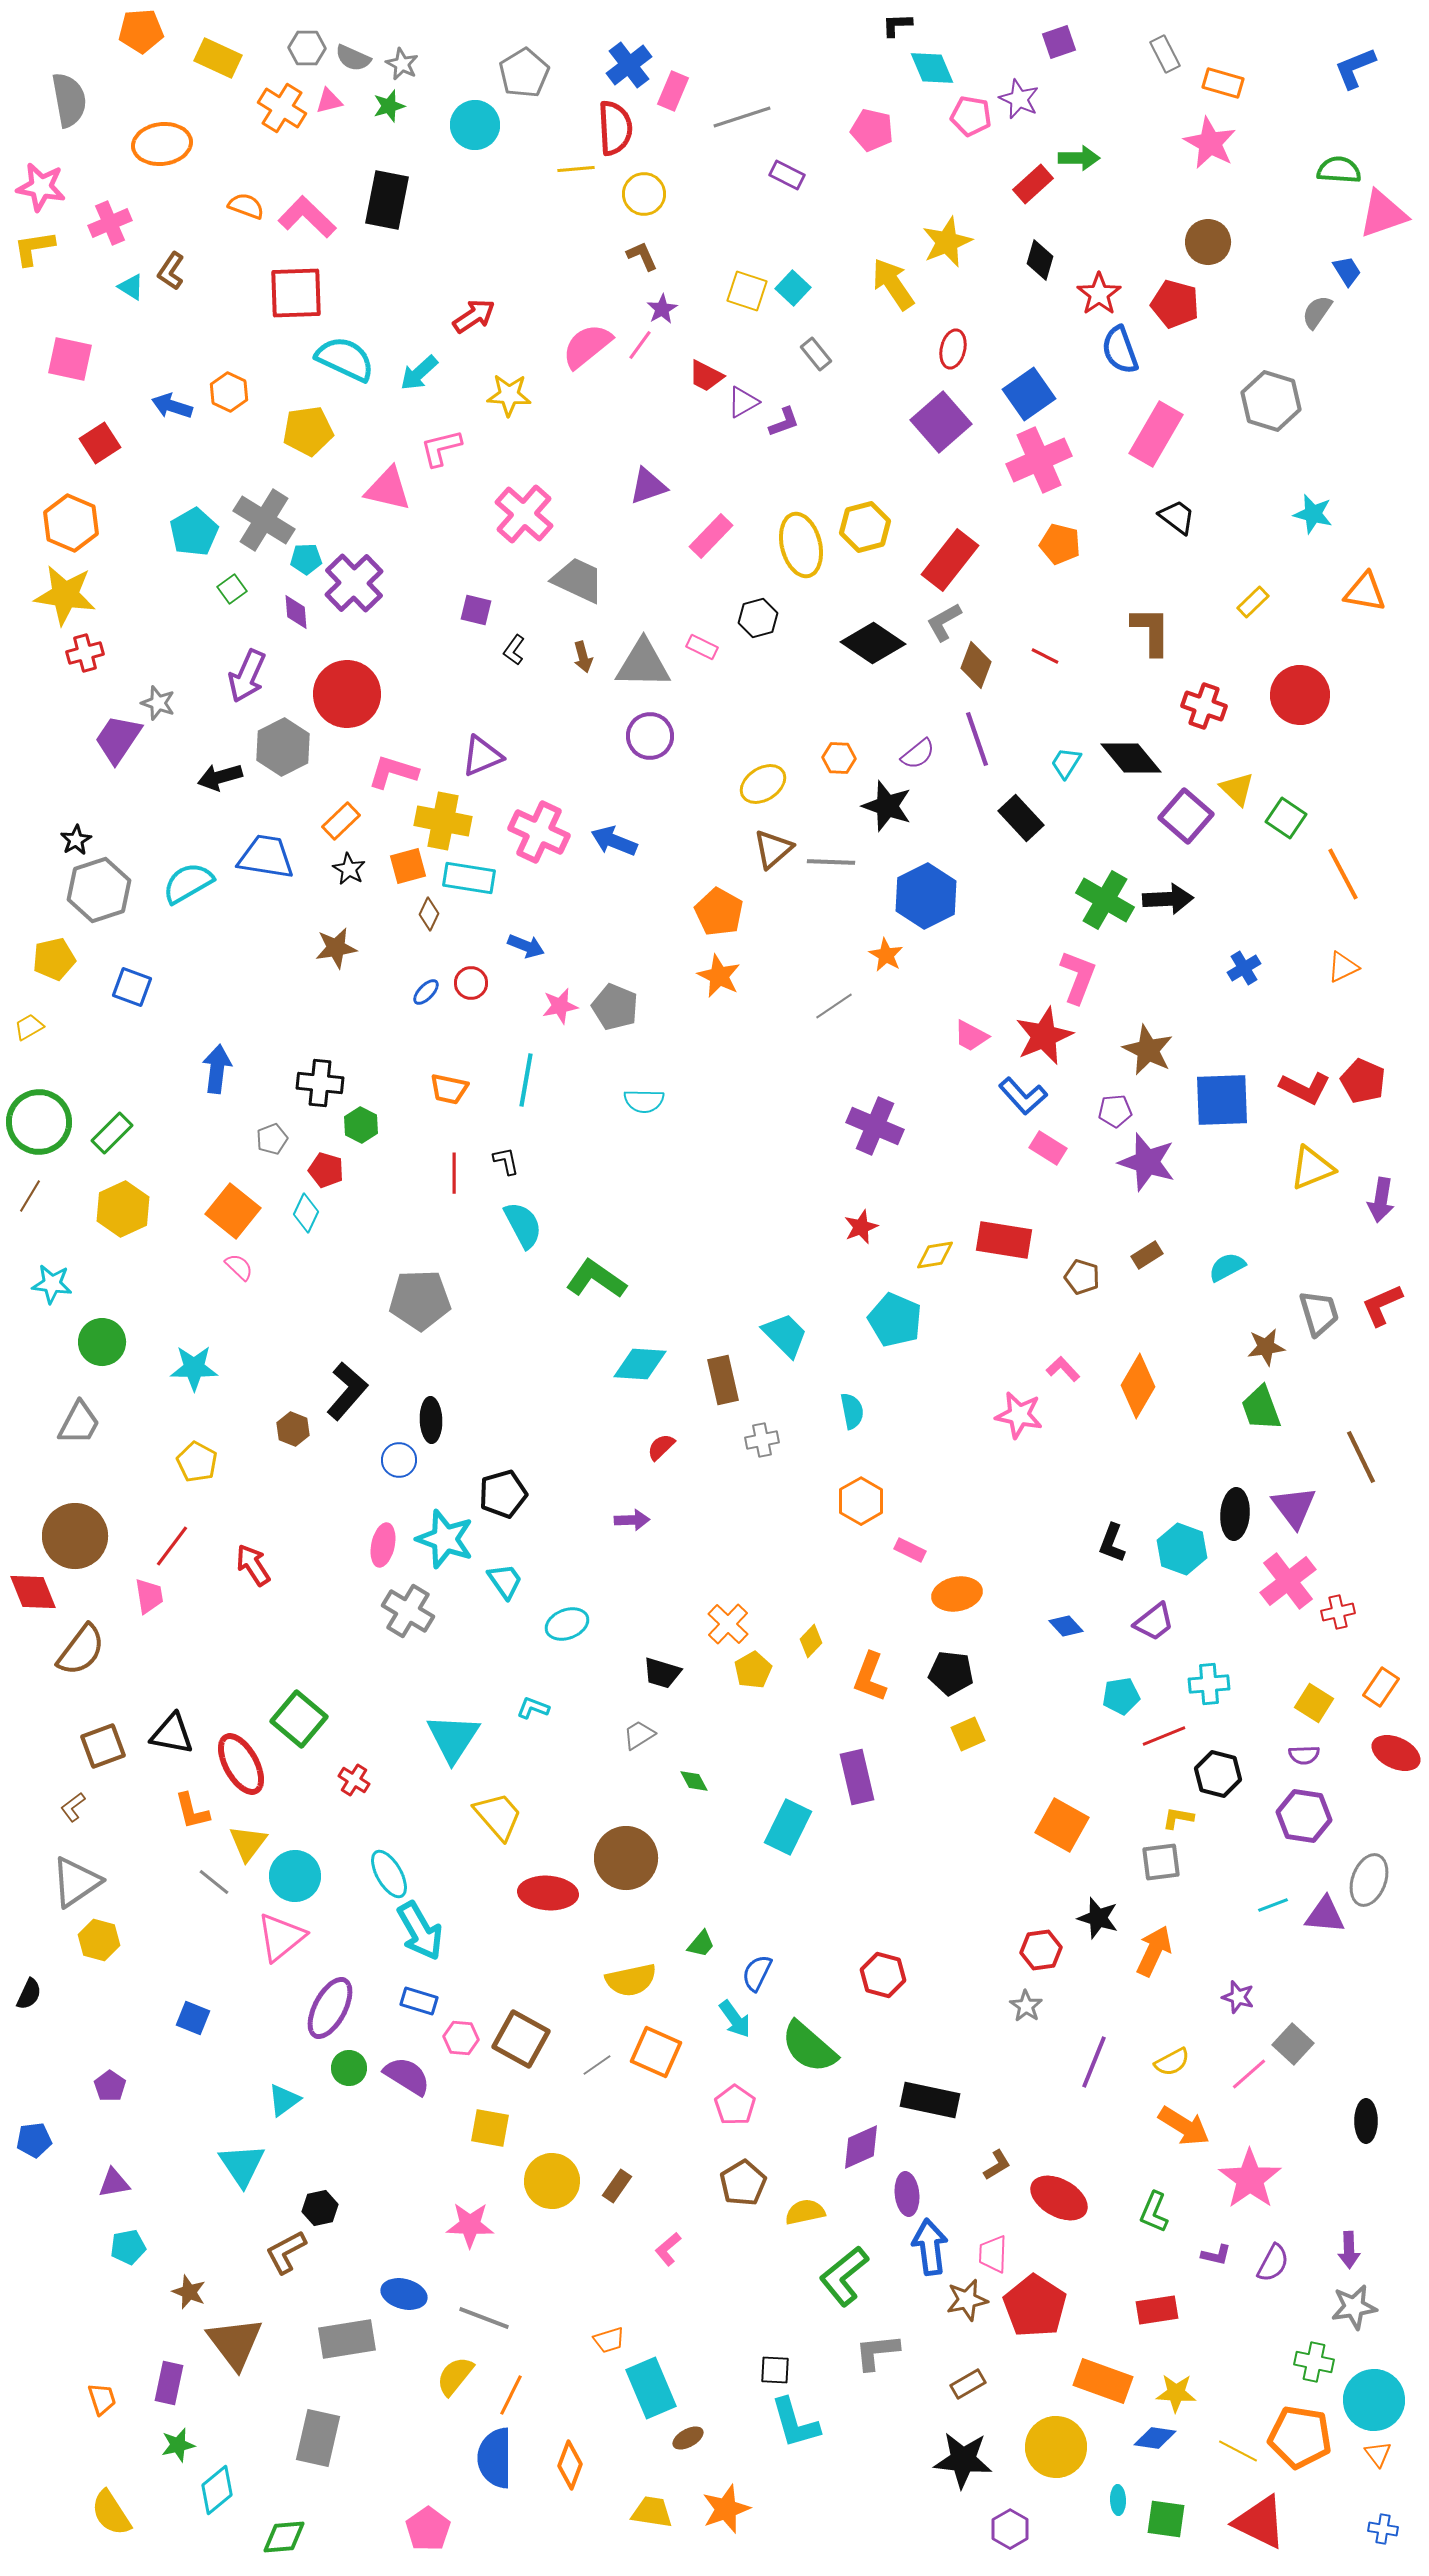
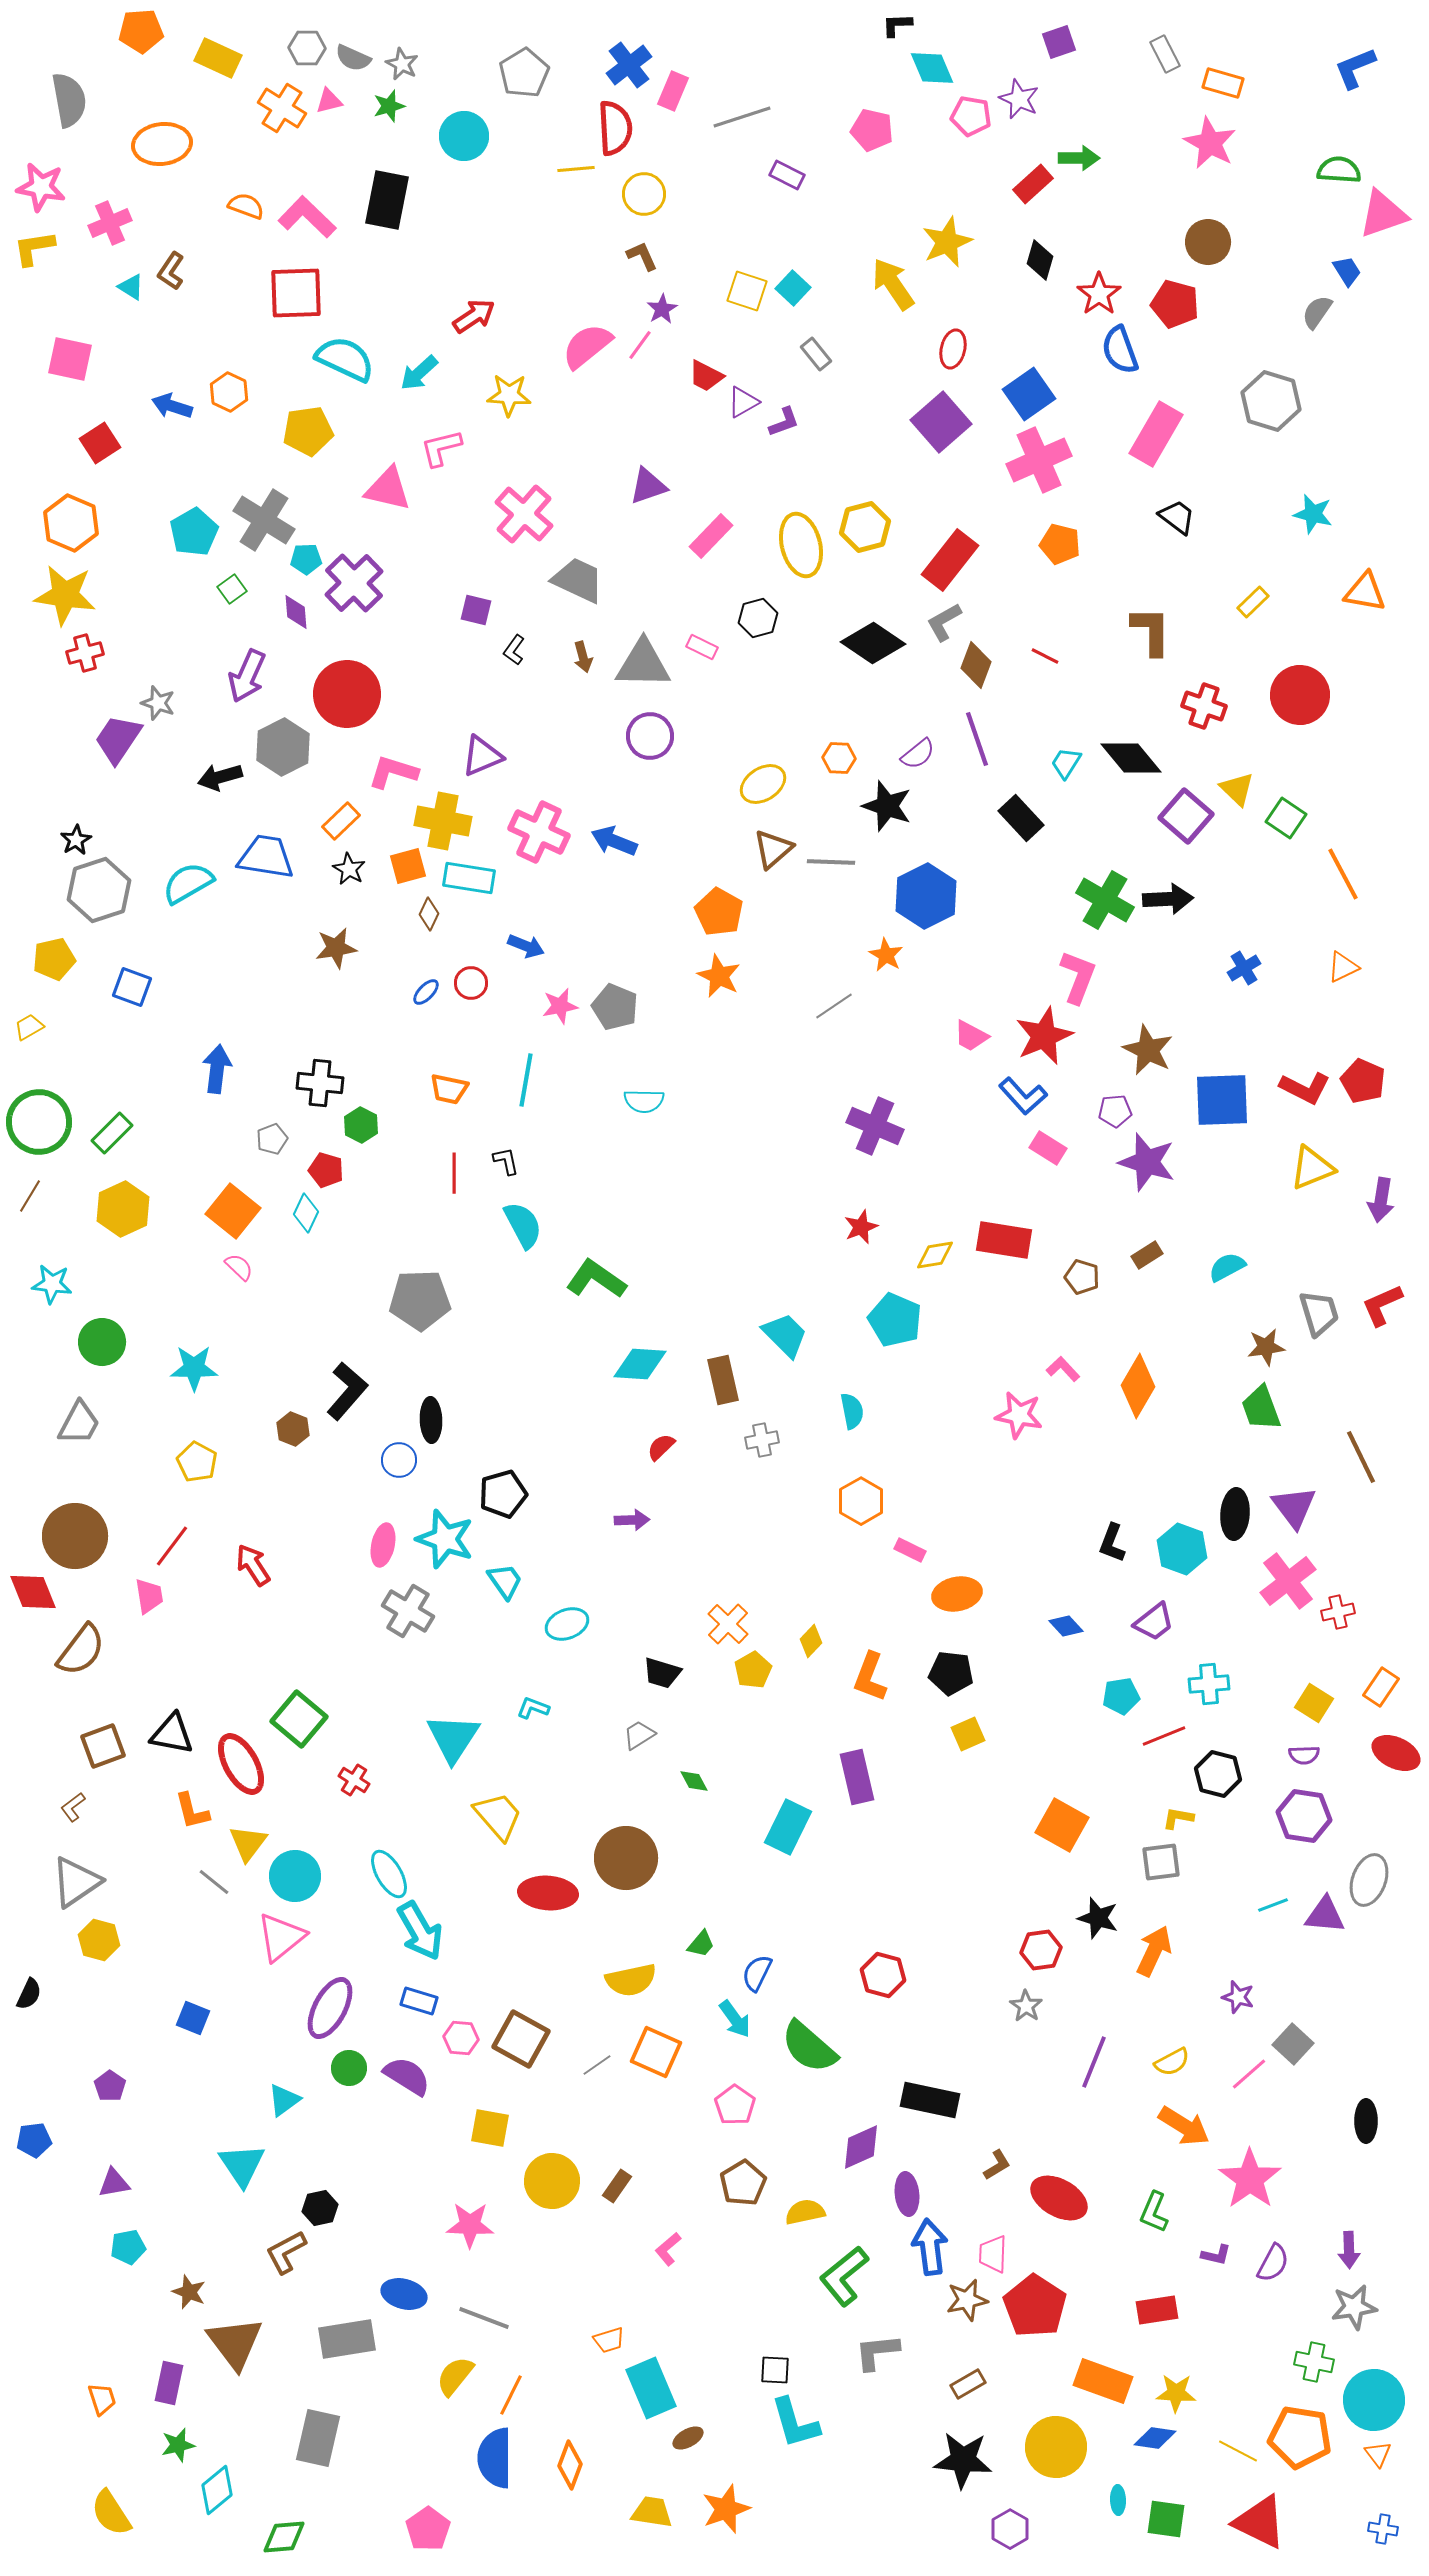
cyan circle at (475, 125): moved 11 px left, 11 px down
